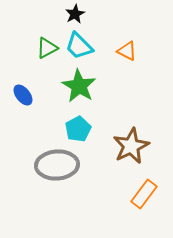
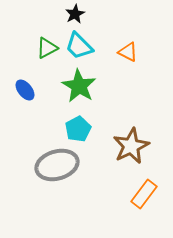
orange triangle: moved 1 px right, 1 px down
blue ellipse: moved 2 px right, 5 px up
gray ellipse: rotated 12 degrees counterclockwise
